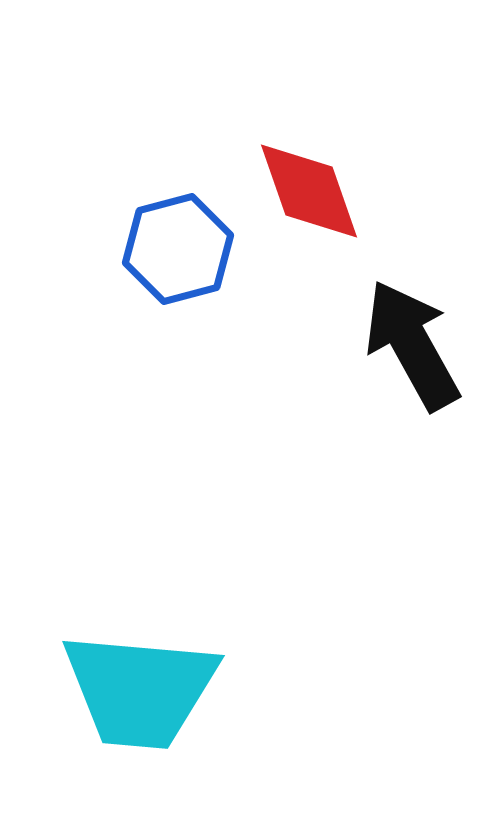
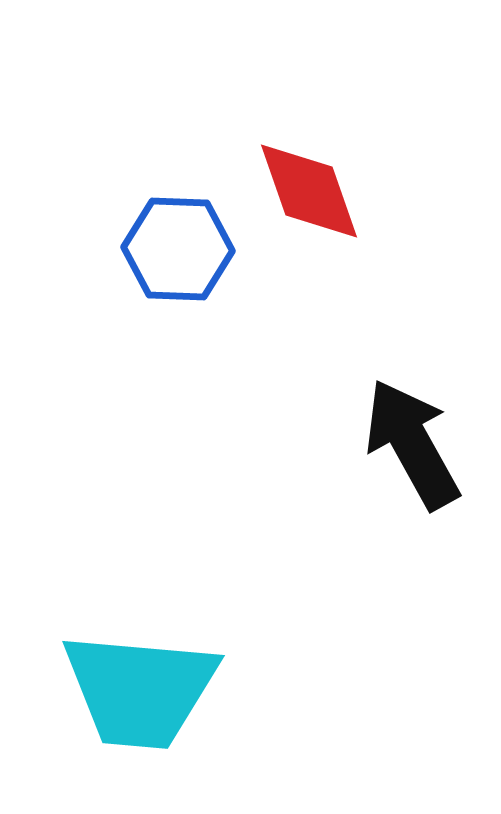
blue hexagon: rotated 17 degrees clockwise
black arrow: moved 99 px down
